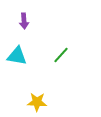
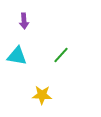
yellow star: moved 5 px right, 7 px up
